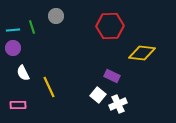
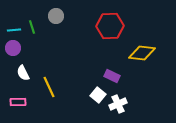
cyan line: moved 1 px right
pink rectangle: moved 3 px up
